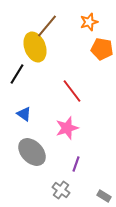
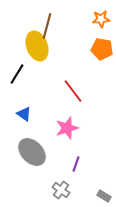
orange star: moved 12 px right, 3 px up; rotated 12 degrees clockwise
brown line: rotated 25 degrees counterclockwise
yellow ellipse: moved 2 px right, 1 px up
red line: moved 1 px right
